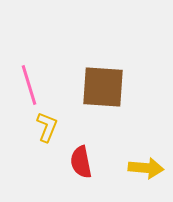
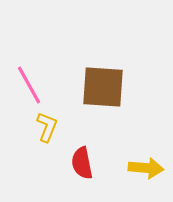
pink line: rotated 12 degrees counterclockwise
red semicircle: moved 1 px right, 1 px down
